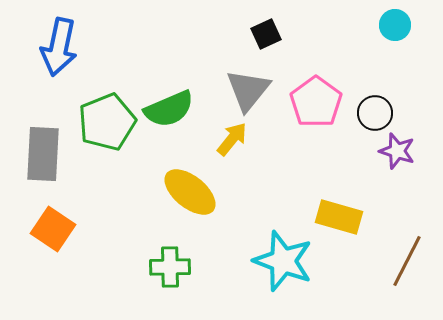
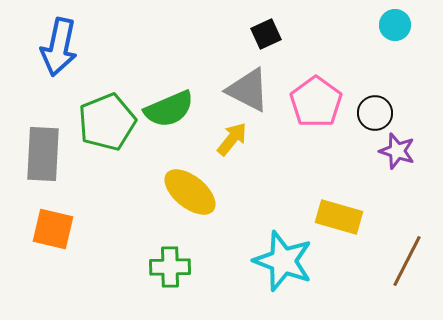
gray triangle: rotated 42 degrees counterclockwise
orange square: rotated 21 degrees counterclockwise
